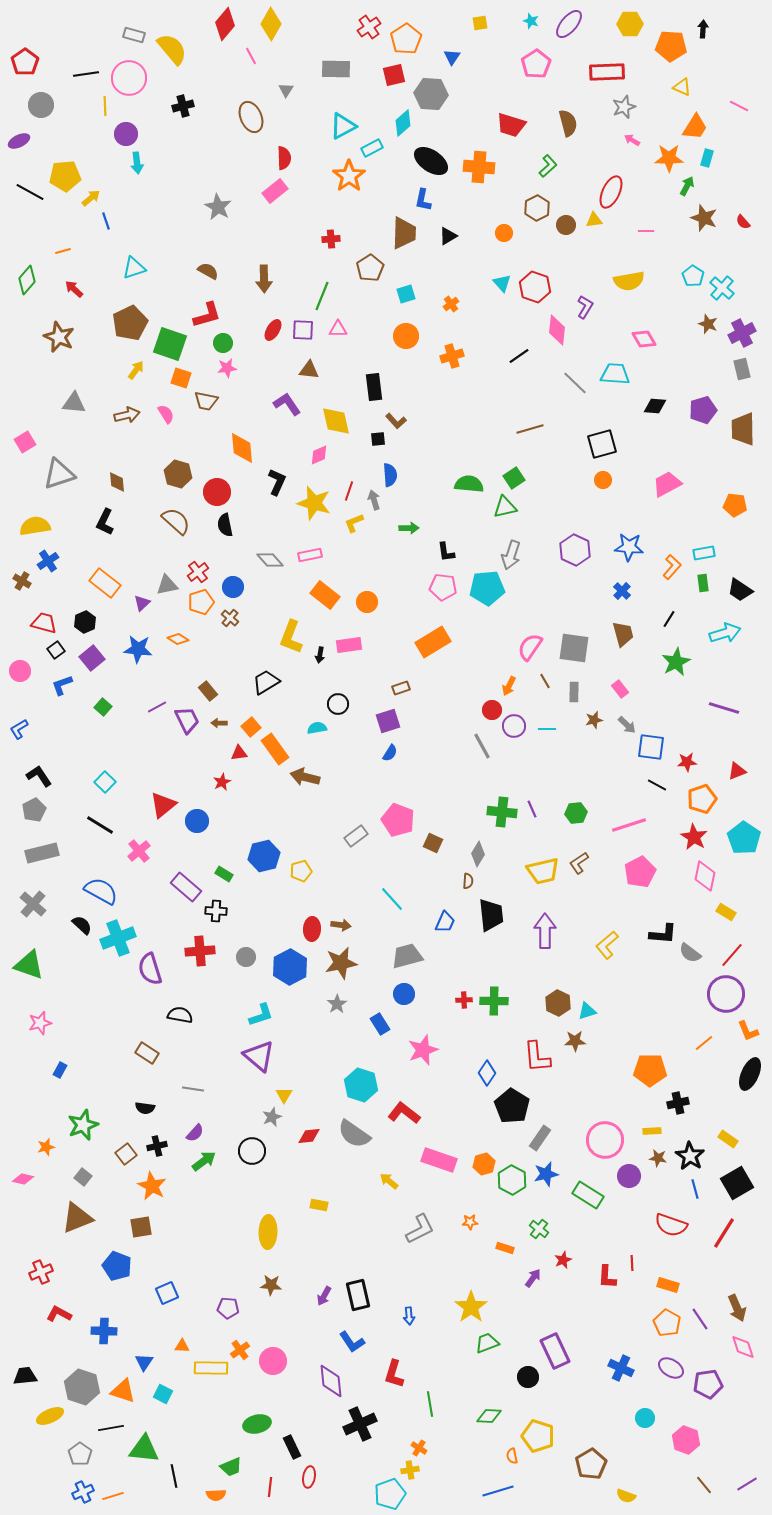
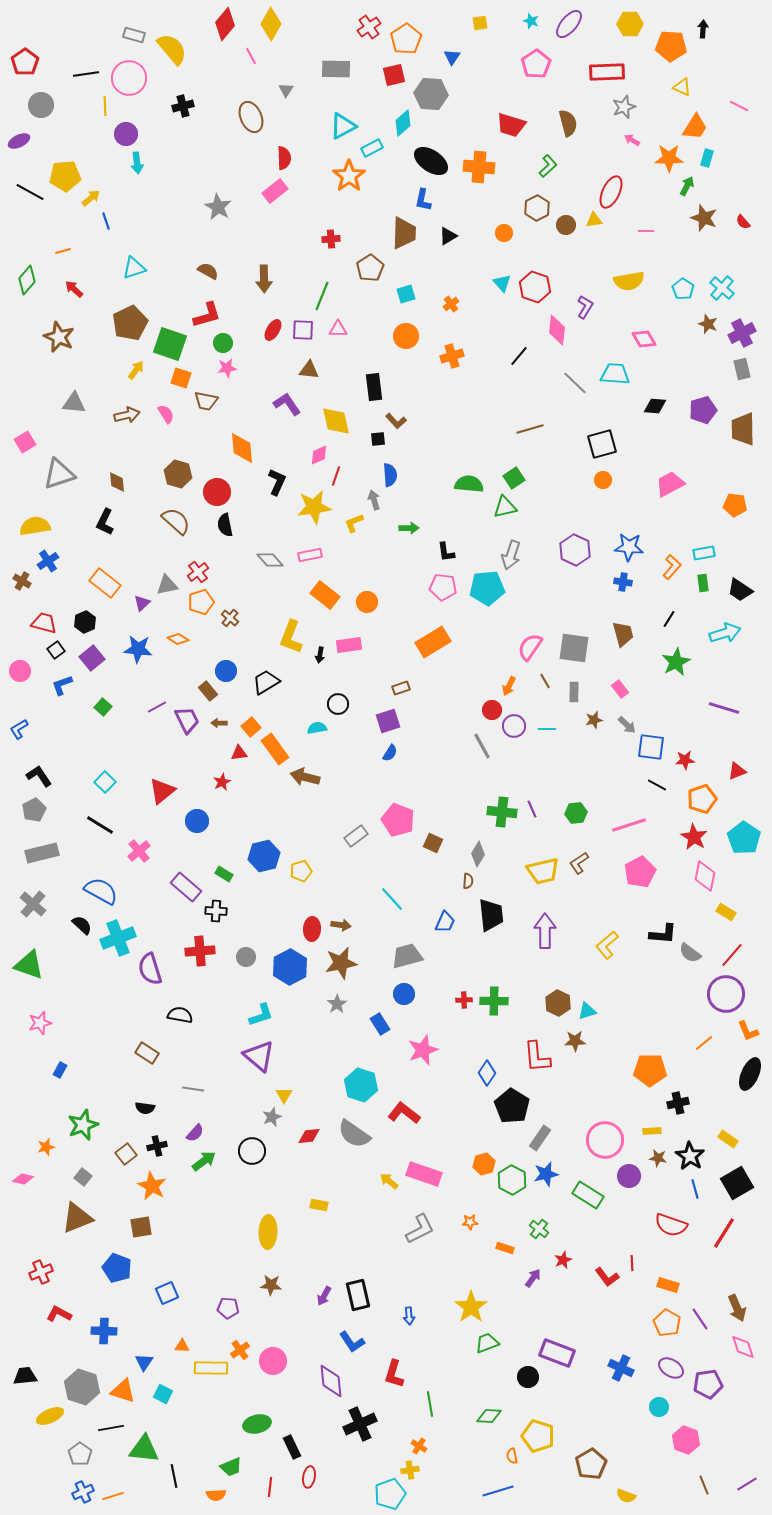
cyan pentagon at (693, 276): moved 10 px left, 13 px down
black line at (519, 356): rotated 15 degrees counterclockwise
pink trapezoid at (667, 484): moved 3 px right
red line at (349, 491): moved 13 px left, 15 px up
yellow star at (314, 503): moved 4 px down; rotated 24 degrees counterclockwise
blue circle at (233, 587): moved 7 px left, 84 px down
blue cross at (622, 591): moved 1 px right, 9 px up; rotated 36 degrees counterclockwise
red star at (687, 762): moved 2 px left, 2 px up
red triangle at (163, 805): moved 1 px left, 14 px up
pink rectangle at (439, 1160): moved 15 px left, 14 px down
blue pentagon at (117, 1266): moved 2 px down
red L-shape at (607, 1277): rotated 40 degrees counterclockwise
purple rectangle at (555, 1351): moved 2 px right, 2 px down; rotated 44 degrees counterclockwise
cyan circle at (645, 1418): moved 14 px right, 11 px up
orange cross at (419, 1448): moved 2 px up
brown line at (704, 1485): rotated 18 degrees clockwise
